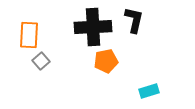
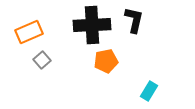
black cross: moved 1 px left, 2 px up
orange rectangle: moved 3 px up; rotated 64 degrees clockwise
gray square: moved 1 px right, 1 px up
cyan rectangle: rotated 42 degrees counterclockwise
